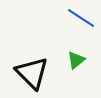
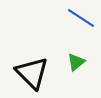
green triangle: moved 2 px down
